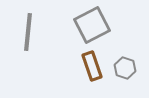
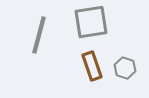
gray square: moved 1 px left, 3 px up; rotated 18 degrees clockwise
gray line: moved 11 px right, 3 px down; rotated 9 degrees clockwise
